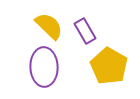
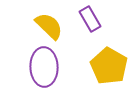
purple rectangle: moved 5 px right, 12 px up
